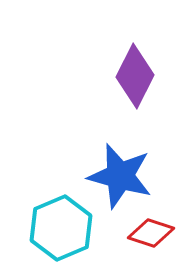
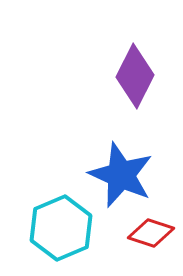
blue star: moved 1 px right, 1 px up; rotated 8 degrees clockwise
